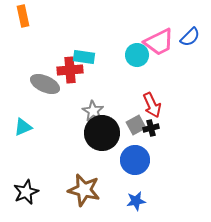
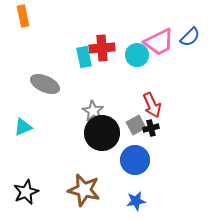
cyan rectangle: rotated 70 degrees clockwise
red cross: moved 32 px right, 22 px up
